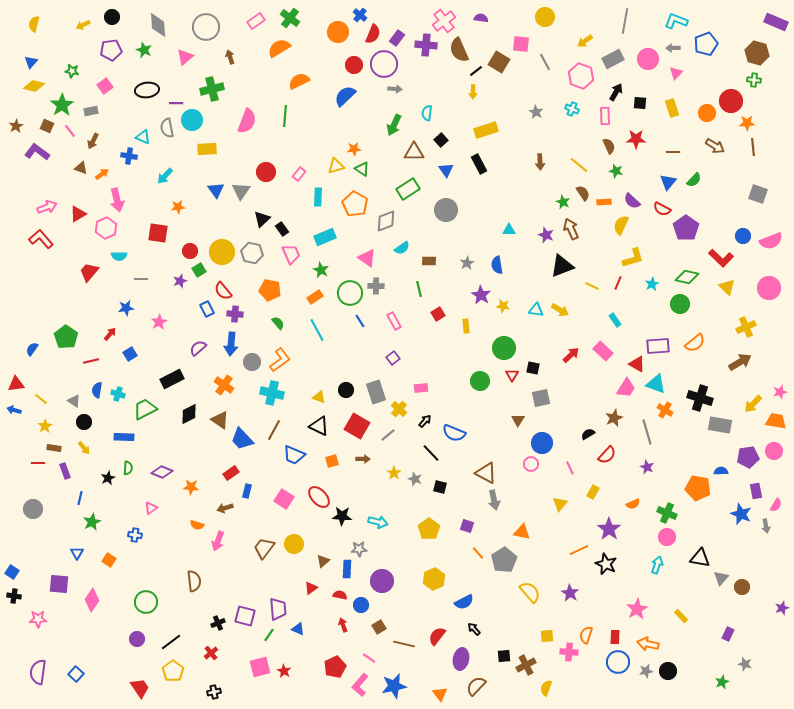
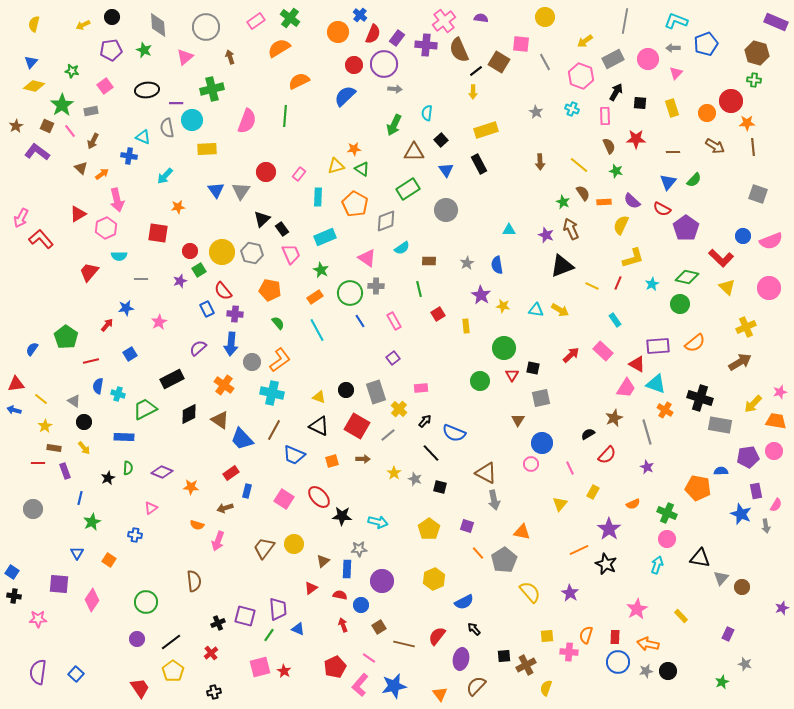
brown triangle at (81, 168): rotated 24 degrees clockwise
pink arrow at (47, 207): moved 26 px left, 11 px down; rotated 138 degrees clockwise
red arrow at (110, 334): moved 3 px left, 9 px up
blue semicircle at (97, 390): moved 1 px right, 4 px up
pink circle at (667, 537): moved 2 px down
